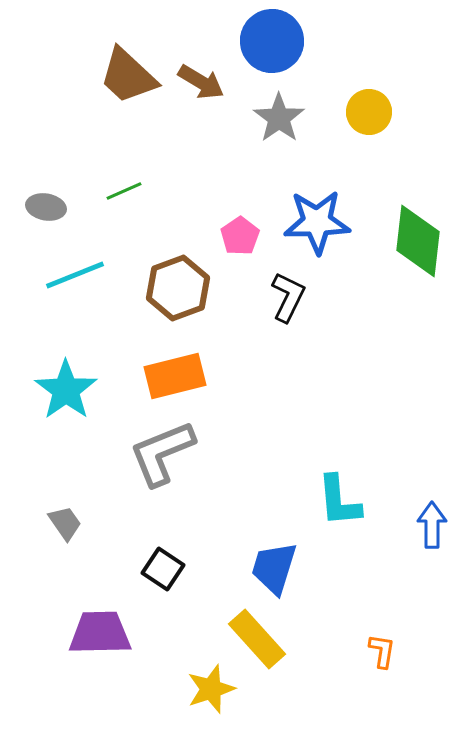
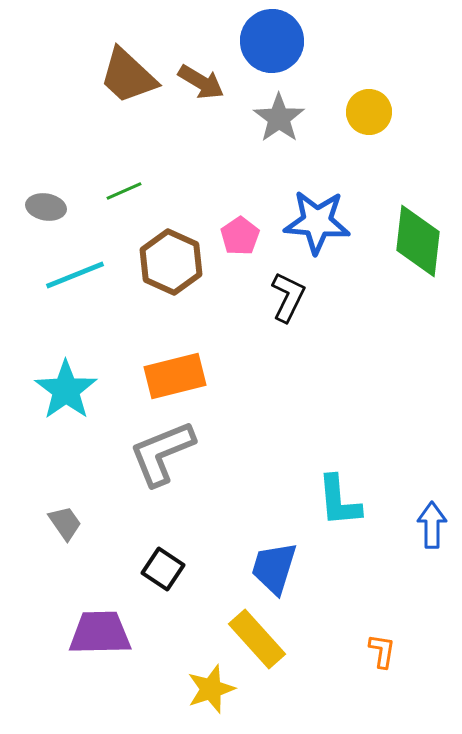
blue star: rotated 6 degrees clockwise
brown hexagon: moved 7 px left, 26 px up; rotated 16 degrees counterclockwise
